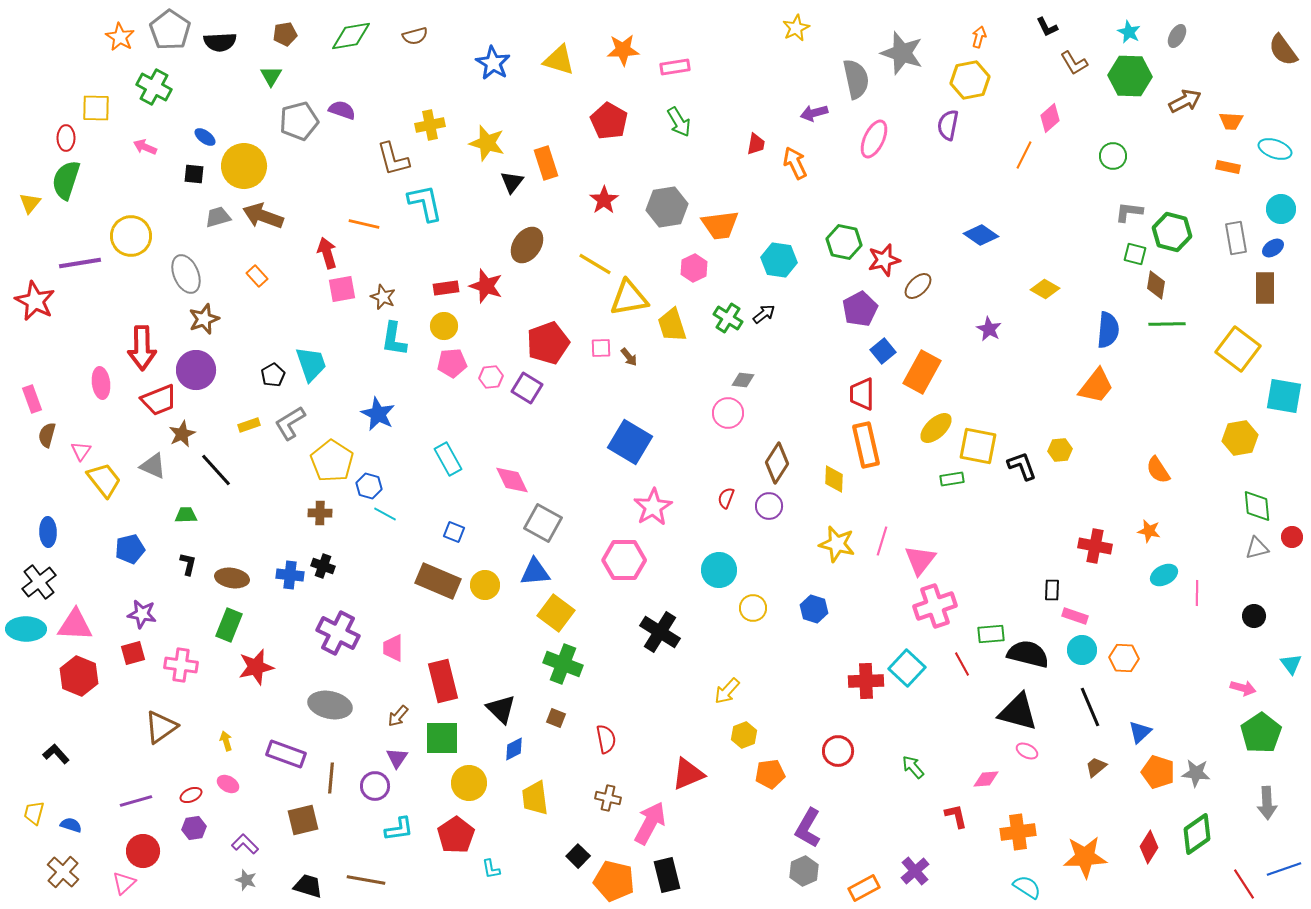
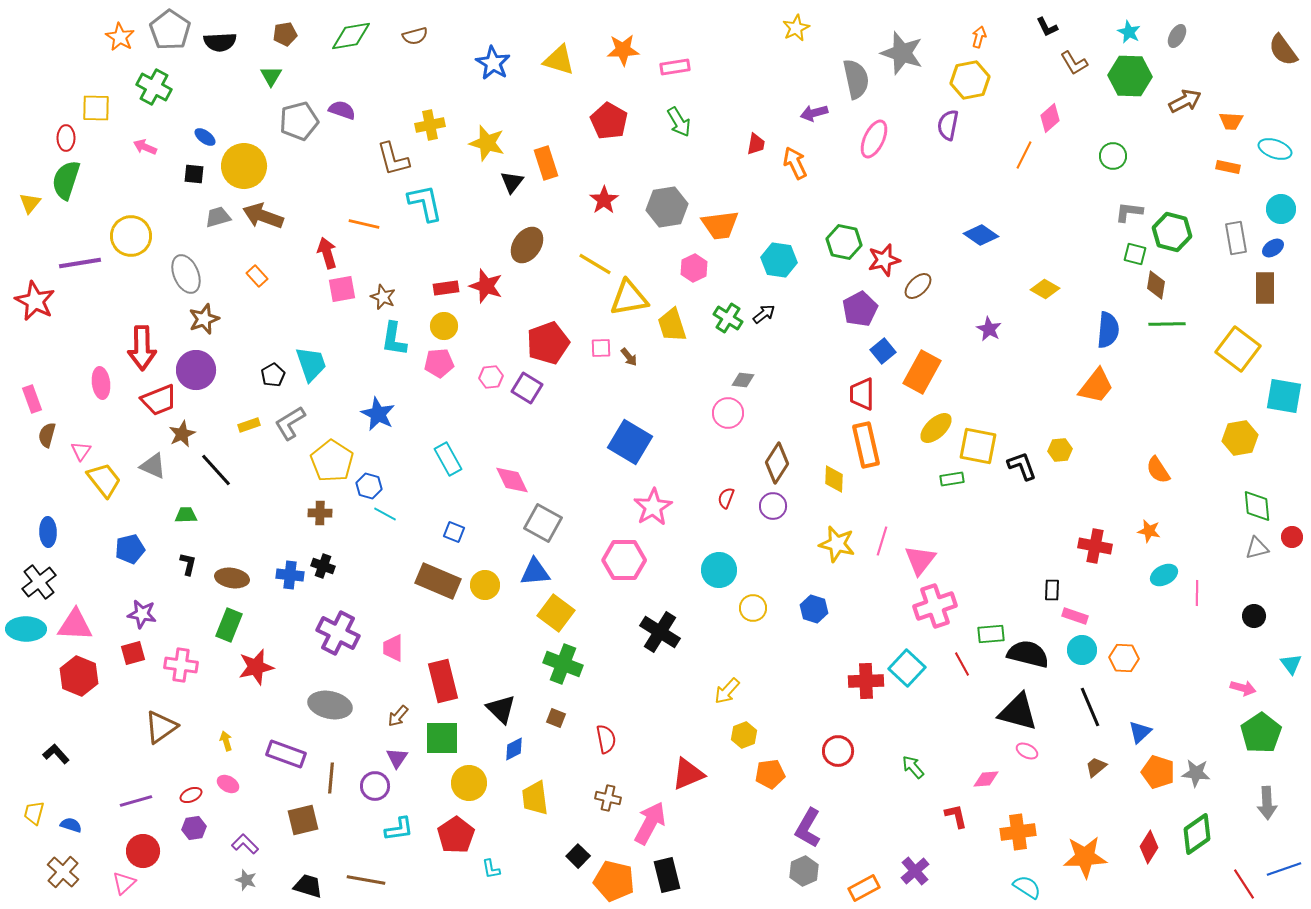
pink pentagon at (452, 363): moved 13 px left
purple circle at (769, 506): moved 4 px right
